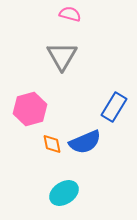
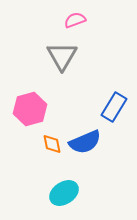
pink semicircle: moved 5 px right, 6 px down; rotated 35 degrees counterclockwise
